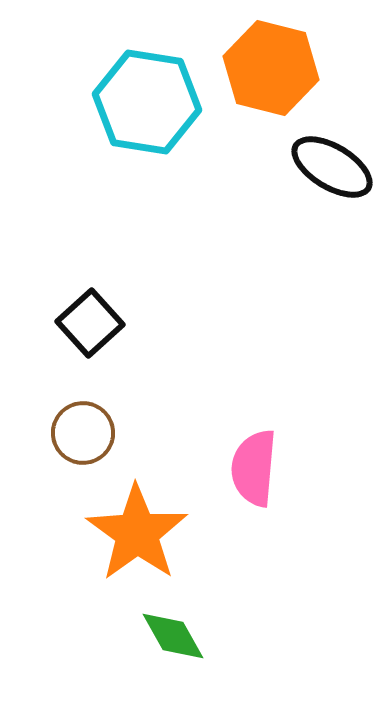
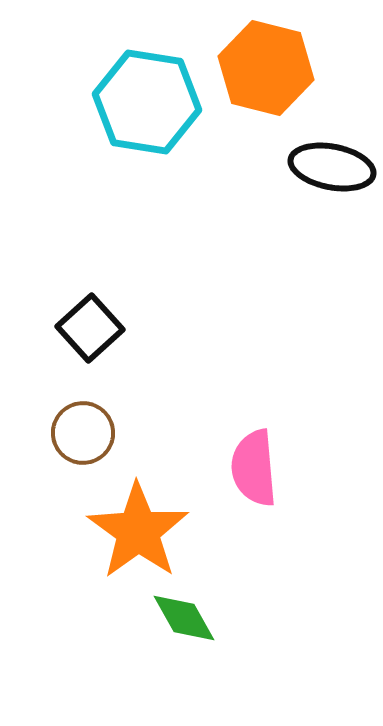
orange hexagon: moved 5 px left
black ellipse: rotated 20 degrees counterclockwise
black square: moved 5 px down
pink semicircle: rotated 10 degrees counterclockwise
orange star: moved 1 px right, 2 px up
green diamond: moved 11 px right, 18 px up
